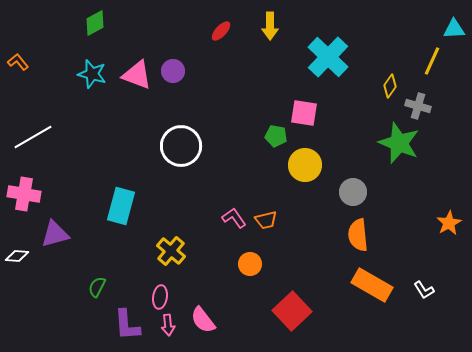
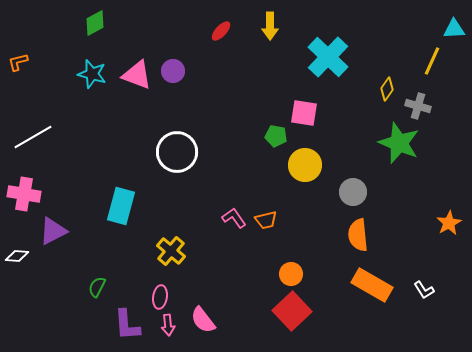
orange L-shape: rotated 65 degrees counterclockwise
yellow diamond: moved 3 px left, 3 px down
white circle: moved 4 px left, 6 px down
purple triangle: moved 2 px left, 3 px up; rotated 12 degrees counterclockwise
orange circle: moved 41 px right, 10 px down
